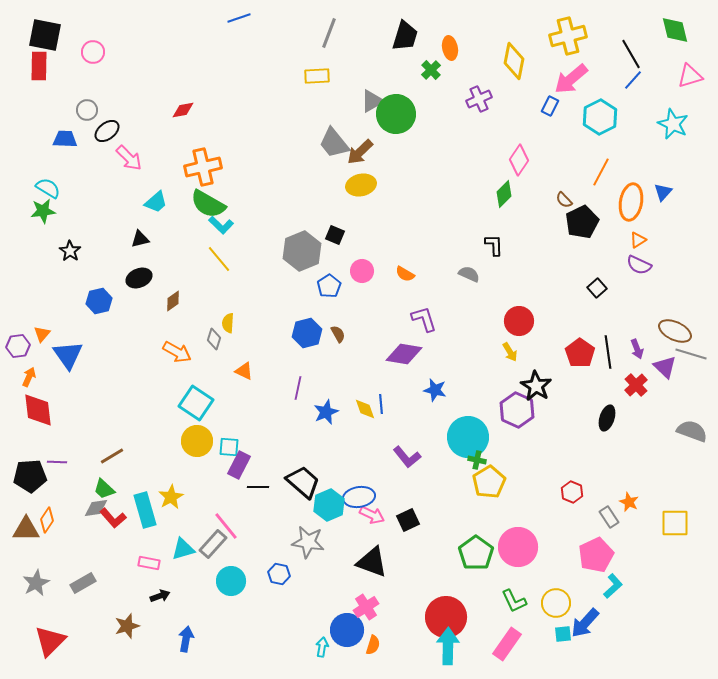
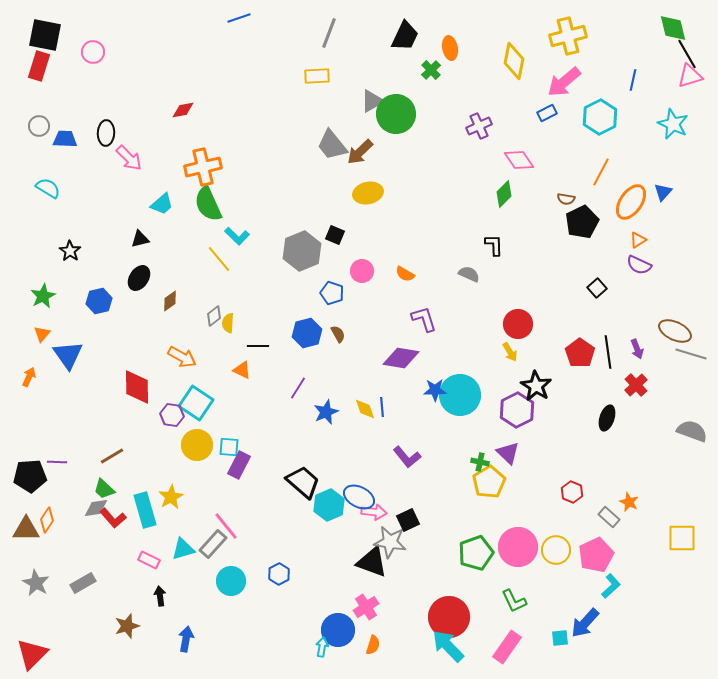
green diamond at (675, 30): moved 2 px left, 2 px up
black trapezoid at (405, 36): rotated 8 degrees clockwise
black line at (631, 54): moved 56 px right
red rectangle at (39, 66): rotated 16 degrees clockwise
pink arrow at (571, 79): moved 7 px left, 3 px down
blue line at (633, 80): rotated 30 degrees counterclockwise
purple cross at (479, 99): moved 27 px down
blue rectangle at (550, 106): moved 3 px left, 7 px down; rotated 36 degrees clockwise
gray circle at (87, 110): moved 48 px left, 16 px down
black ellipse at (107, 131): moved 1 px left, 2 px down; rotated 50 degrees counterclockwise
gray trapezoid at (334, 143): moved 2 px left, 2 px down
pink diamond at (519, 160): rotated 68 degrees counterclockwise
yellow ellipse at (361, 185): moved 7 px right, 8 px down
brown semicircle at (564, 200): moved 2 px right, 1 px up; rotated 36 degrees counterclockwise
cyan trapezoid at (156, 202): moved 6 px right, 2 px down
orange ellipse at (631, 202): rotated 24 degrees clockwise
green semicircle at (208, 204): rotated 36 degrees clockwise
green star at (43, 211): moved 85 px down; rotated 20 degrees counterclockwise
cyan L-shape at (221, 225): moved 16 px right, 11 px down
black ellipse at (139, 278): rotated 35 degrees counterclockwise
blue pentagon at (329, 286): moved 3 px right, 7 px down; rotated 20 degrees counterclockwise
brown diamond at (173, 301): moved 3 px left
red circle at (519, 321): moved 1 px left, 3 px down
gray diamond at (214, 339): moved 23 px up; rotated 35 degrees clockwise
purple hexagon at (18, 346): moved 154 px right, 69 px down; rotated 15 degrees clockwise
orange arrow at (177, 352): moved 5 px right, 5 px down
purple diamond at (404, 354): moved 3 px left, 4 px down
purple triangle at (665, 367): moved 157 px left, 86 px down
orange triangle at (244, 371): moved 2 px left, 1 px up
purple line at (298, 388): rotated 20 degrees clockwise
blue star at (435, 390): rotated 15 degrees counterclockwise
blue line at (381, 404): moved 1 px right, 3 px down
red diamond at (38, 410): moved 99 px right, 23 px up; rotated 6 degrees clockwise
purple hexagon at (517, 410): rotated 8 degrees clockwise
cyan circle at (468, 437): moved 8 px left, 42 px up
yellow circle at (197, 441): moved 4 px down
green cross at (477, 460): moved 3 px right, 2 px down
black line at (258, 487): moved 141 px up
blue ellipse at (359, 497): rotated 36 degrees clockwise
pink arrow at (372, 515): moved 2 px right, 3 px up; rotated 20 degrees counterclockwise
gray rectangle at (609, 517): rotated 15 degrees counterclockwise
yellow square at (675, 523): moved 7 px right, 15 px down
gray star at (308, 542): moved 82 px right
green pentagon at (476, 553): rotated 16 degrees clockwise
pink rectangle at (149, 563): moved 3 px up; rotated 15 degrees clockwise
blue hexagon at (279, 574): rotated 20 degrees clockwise
gray star at (36, 583): rotated 16 degrees counterclockwise
cyan L-shape at (613, 586): moved 2 px left
black arrow at (160, 596): rotated 78 degrees counterclockwise
yellow circle at (556, 603): moved 53 px up
red circle at (446, 617): moved 3 px right
blue circle at (347, 630): moved 9 px left
cyan square at (563, 634): moved 3 px left, 4 px down
red triangle at (50, 641): moved 18 px left, 13 px down
pink rectangle at (507, 644): moved 3 px down
cyan arrow at (448, 646): rotated 45 degrees counterclockwise
